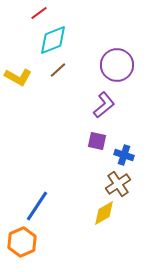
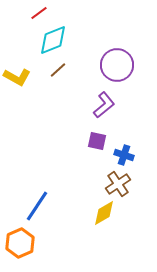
yellow L-shape: moved 1 px left
orange hexagon: moved 2 px left, 1 px down
